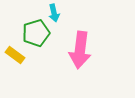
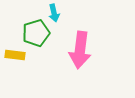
yellow rectangle: rotated 30 degrees counterclockwise
